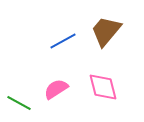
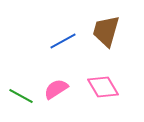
brown trapezoid: rotated 24 degrees counterclockwise
pink diamond: rotated 16 degrees counterclockwise
green line: moved 2 px right, 7 px up
